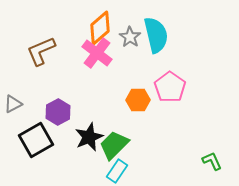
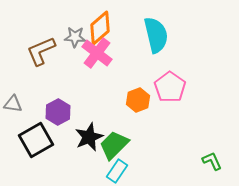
gray star: moved 55 px left; rotated 30 degrees counterclockwise
orange hexagon: rotated 20 degrees counterclockwise
gray triangle: rotated 36 degrees clockwise
